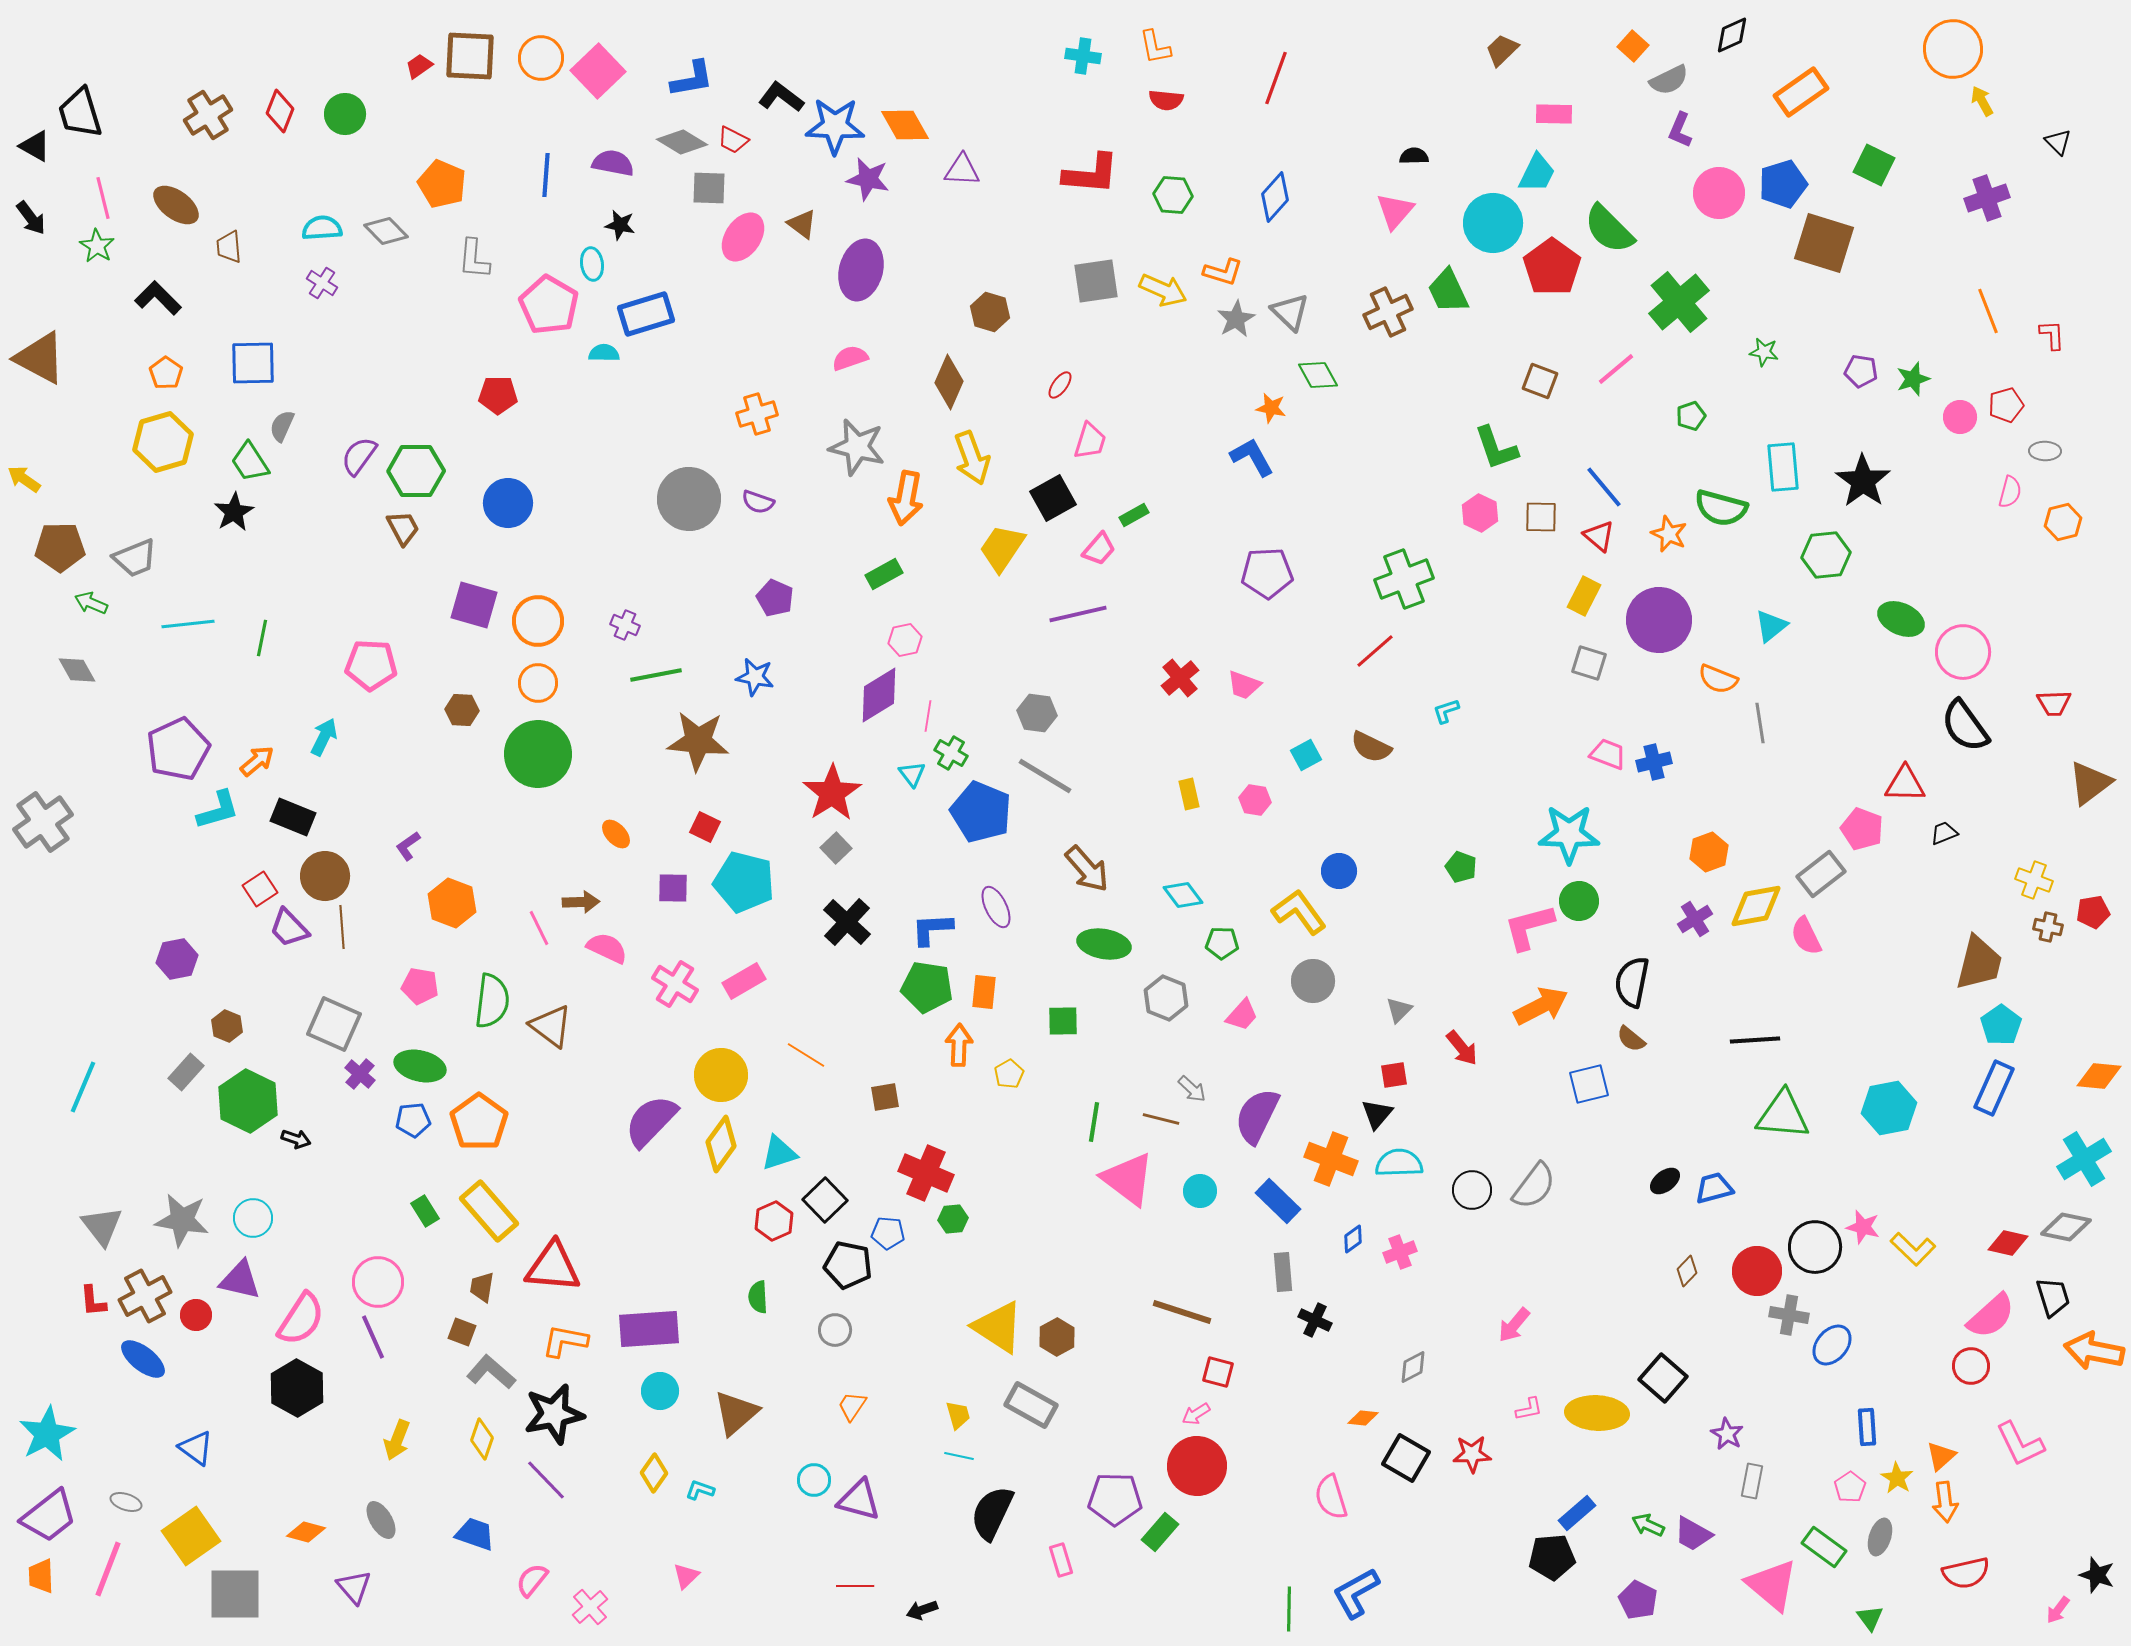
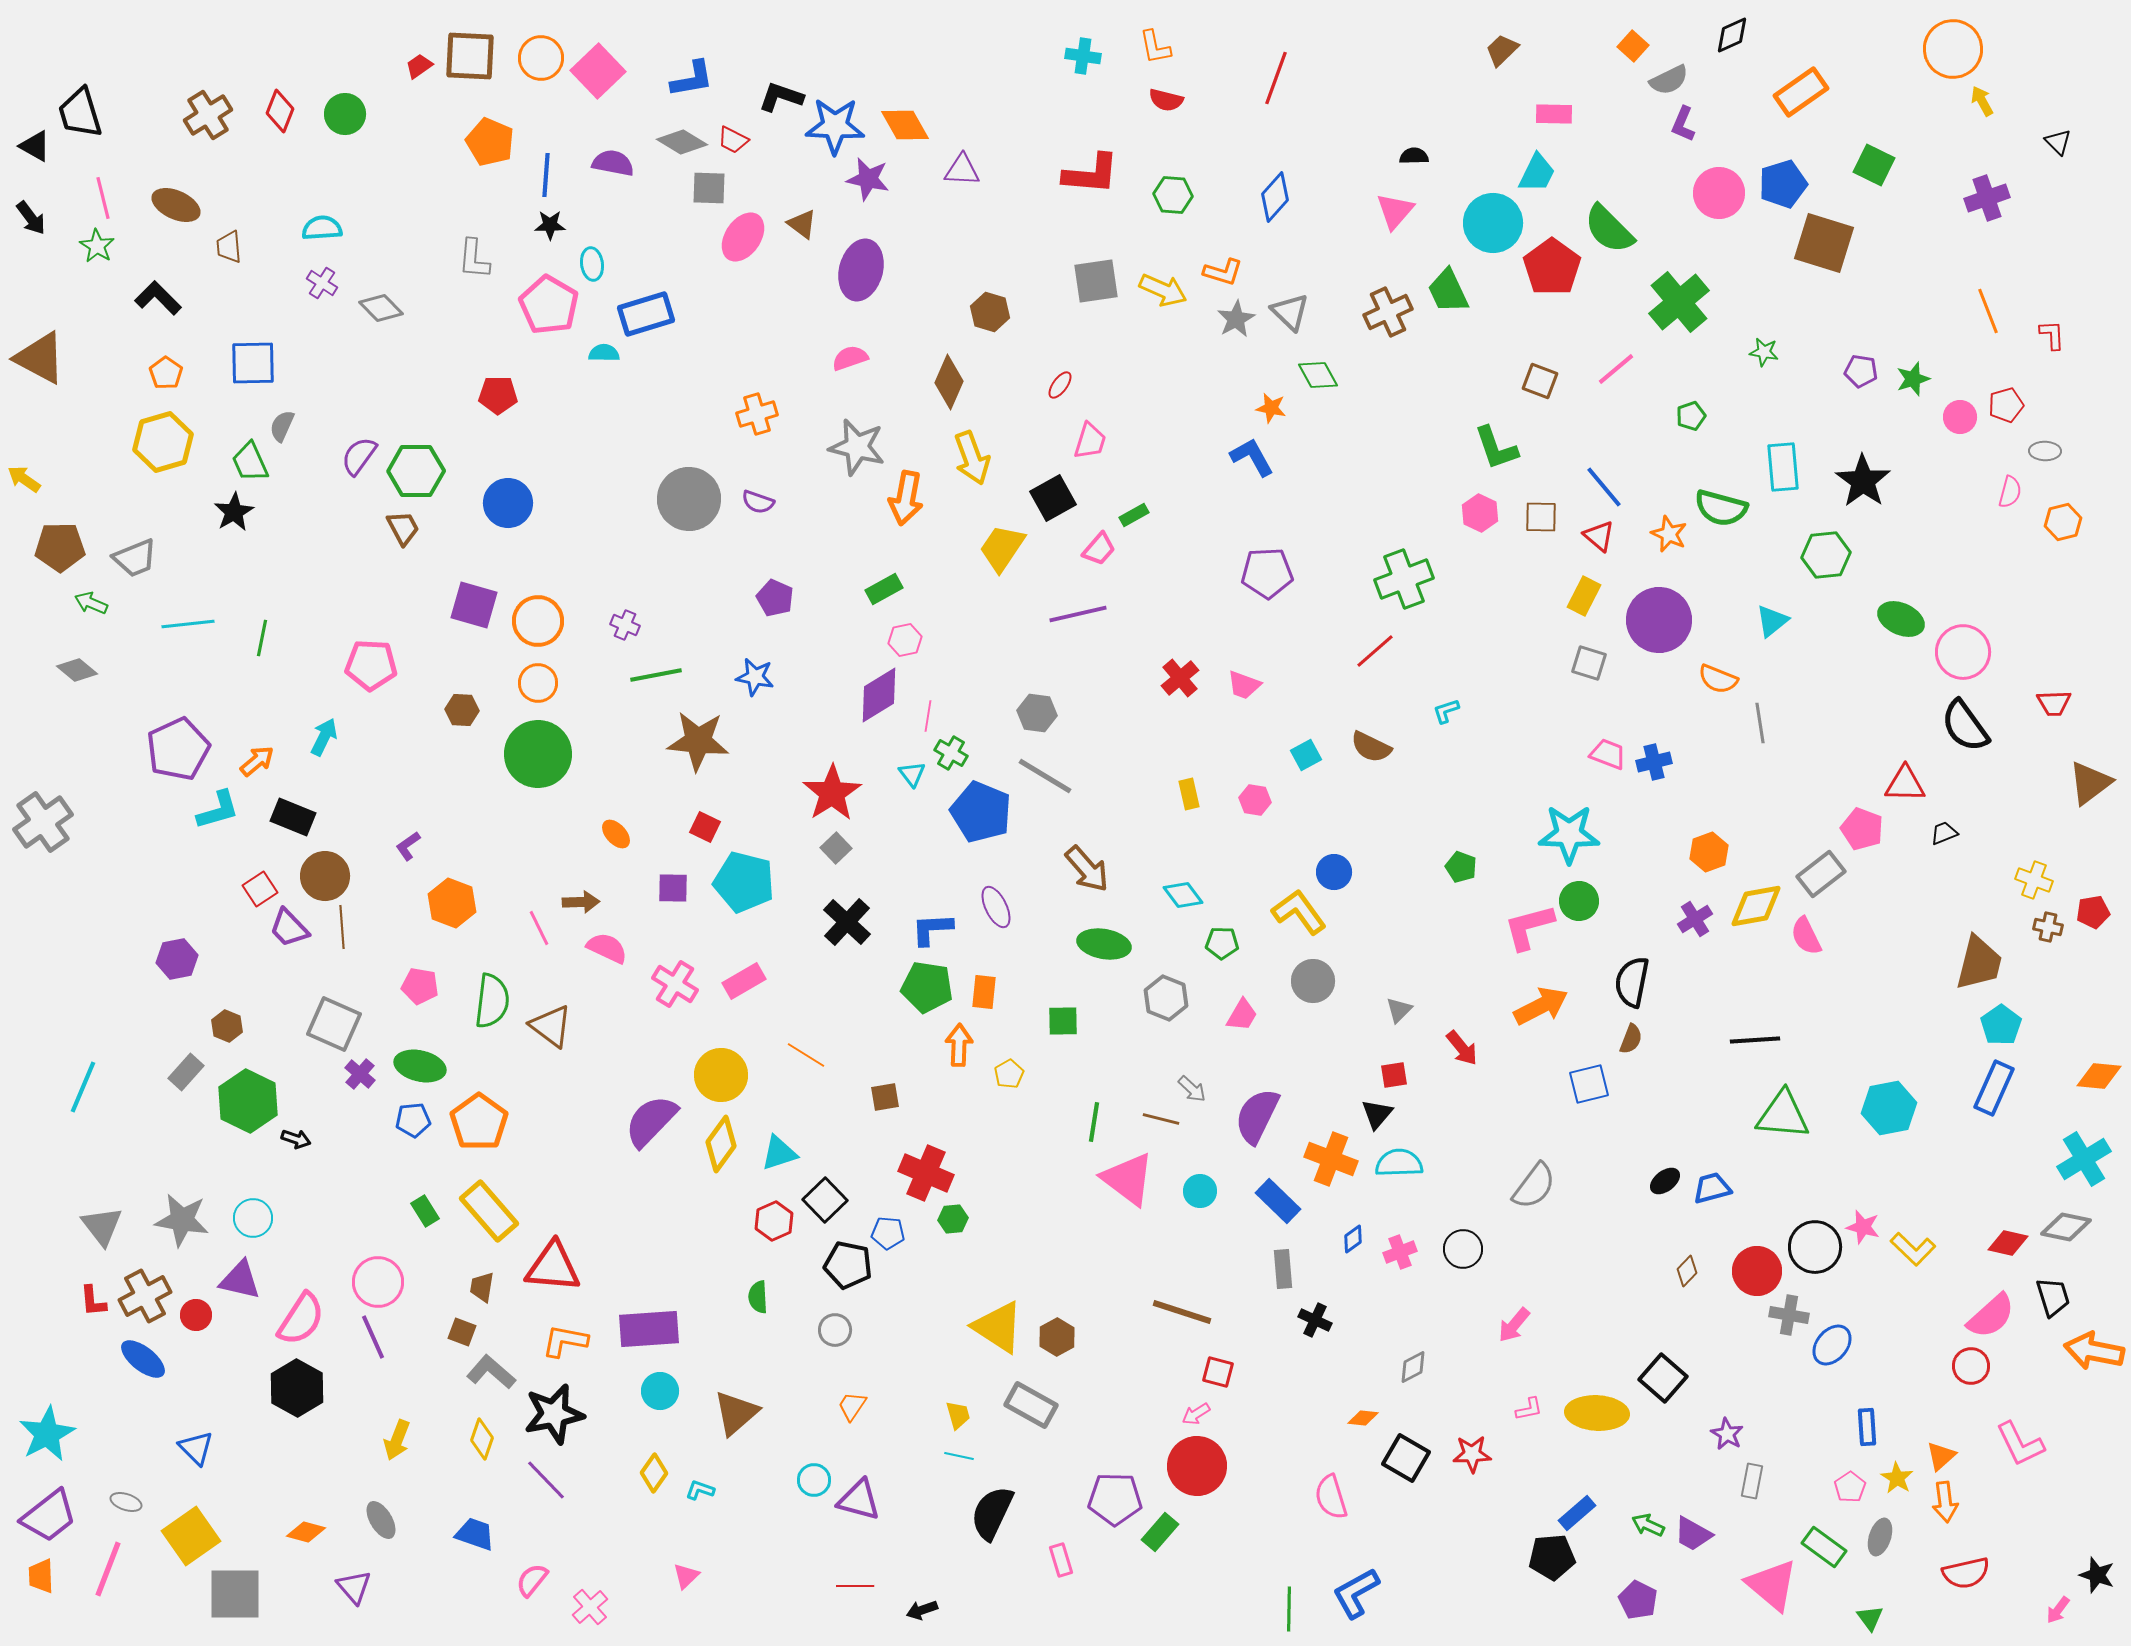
black L-shape at (781, 97): rotated 18 degrees counterclockwise
red semicircle at (1166, 100): rotated 8 degrees clockwise
purple L-shape at (1680, 130): moved 3 px right, 6 px up
orange pentagon at (442, 184): moved 48 px right, 42 px up
brown ellipse at (176, 205): rotated 12 degrees counterclockwise
black star at (620, 225): moved 70 px left; rotated 12 degrees counterclockwise
gray diamond at (386, 231): moved 5 px left, 77 px down
green trapezoid at (250, 462): rotated 9 degrees clockwise
green rectangle at (884, 574): moved 15 px down
cyan triangle at (1771, 626): moved 1 px right, 5 px up
gray diamond at (77, 670): rotated 21 degrees counterclockwise
blue circle at (1339, 871): moved 5 px left, 1 px down
pink trapezoid at (1242, 1015): rotated 12 degrees counterclockwise
brown semicircle at (1631, 1039): rotated 108 degrees counterclockwise
blue trapezoid at (1714, 1188): moved 2 px left
black circle at (1472, 1190): moved 9 px left, 59 px down
gray rectangle at (1283, 1272): moved 3 px up
blue triangle at (196, 1448): rotated 9 degrees clockwise
